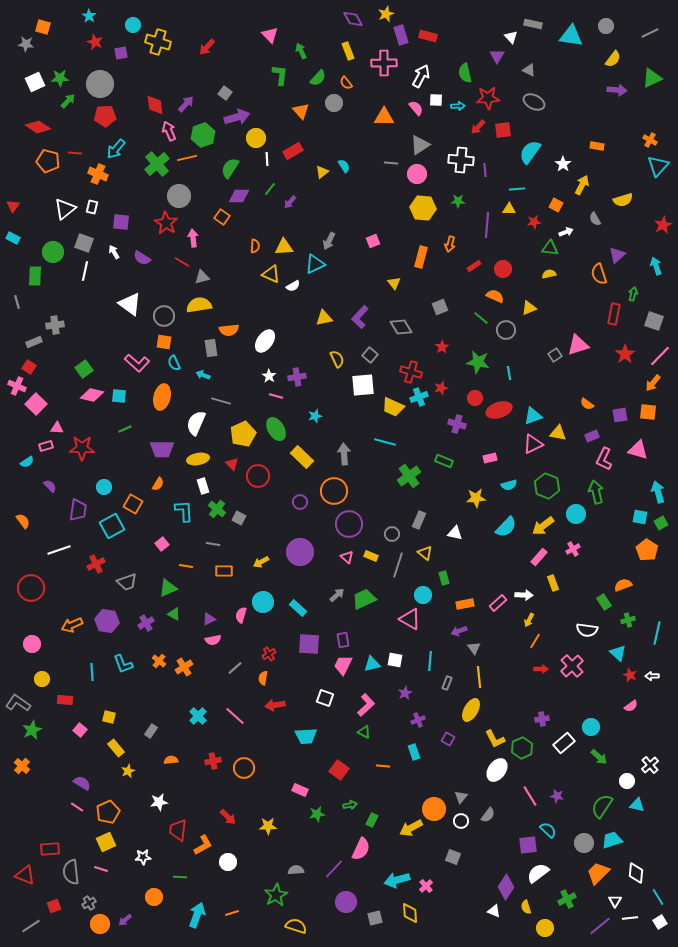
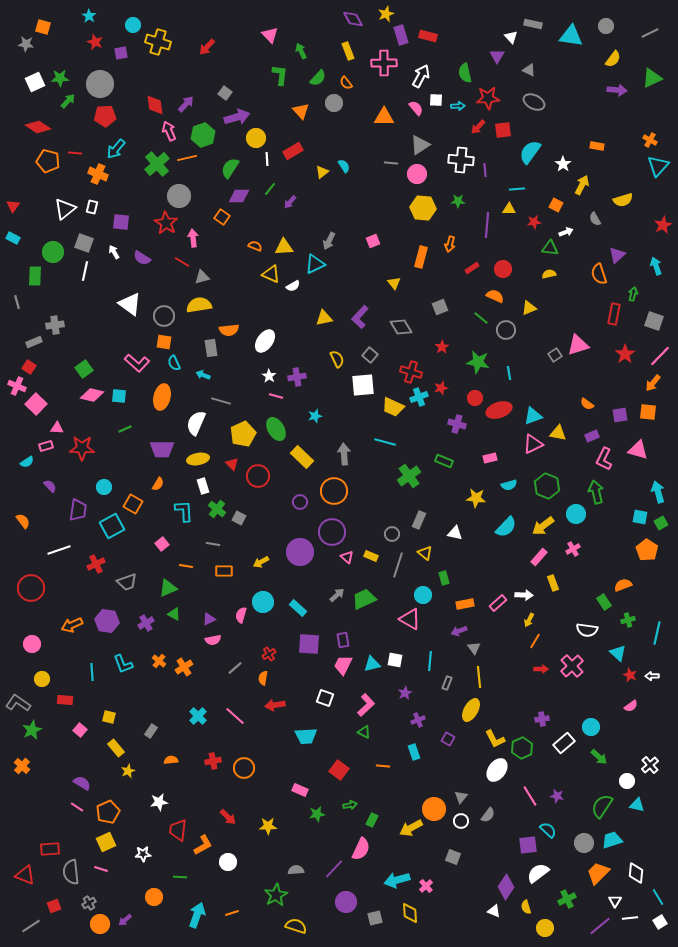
orange semicircle at (255, 246): rotated 72 degrees counterclockwise
red rectangle at (474, 266): moved 2 px left, 2 px down
yellow star at (476, 498): rotated 12 degrees clockwise
purple circle at (349, 524): moved 17 px left, 8 px down
white star at (143, 857): moved 3 px up
